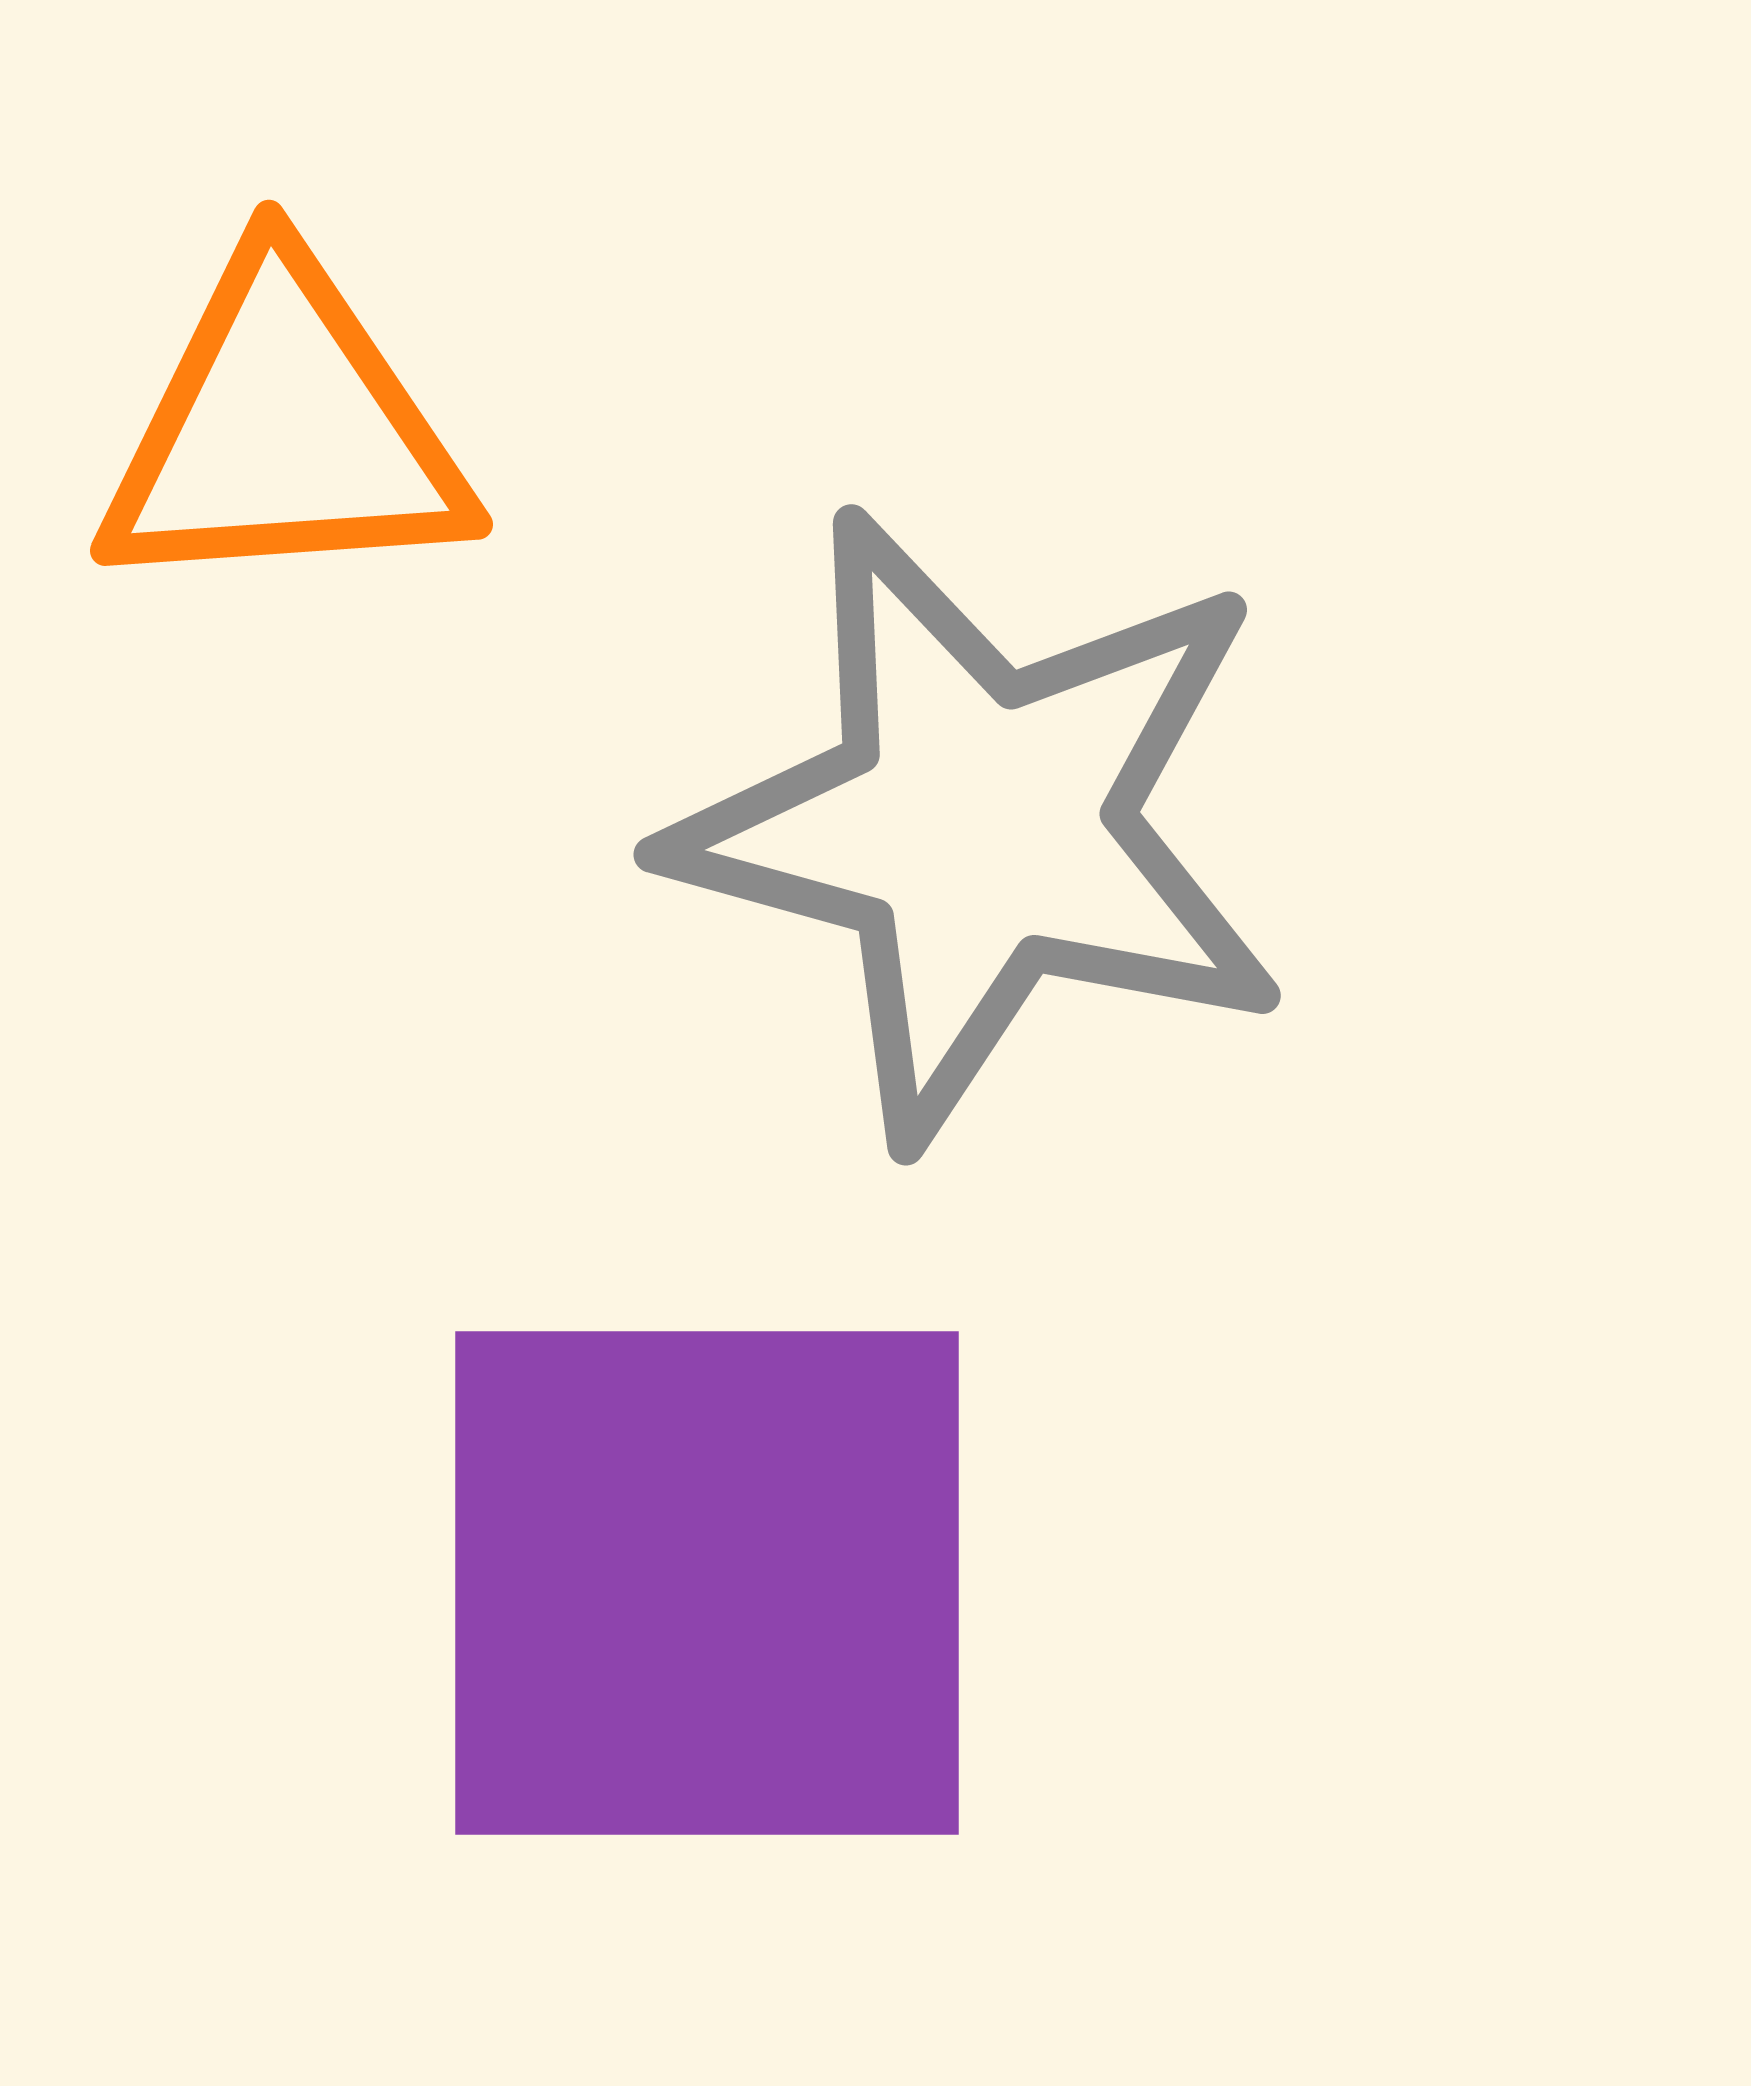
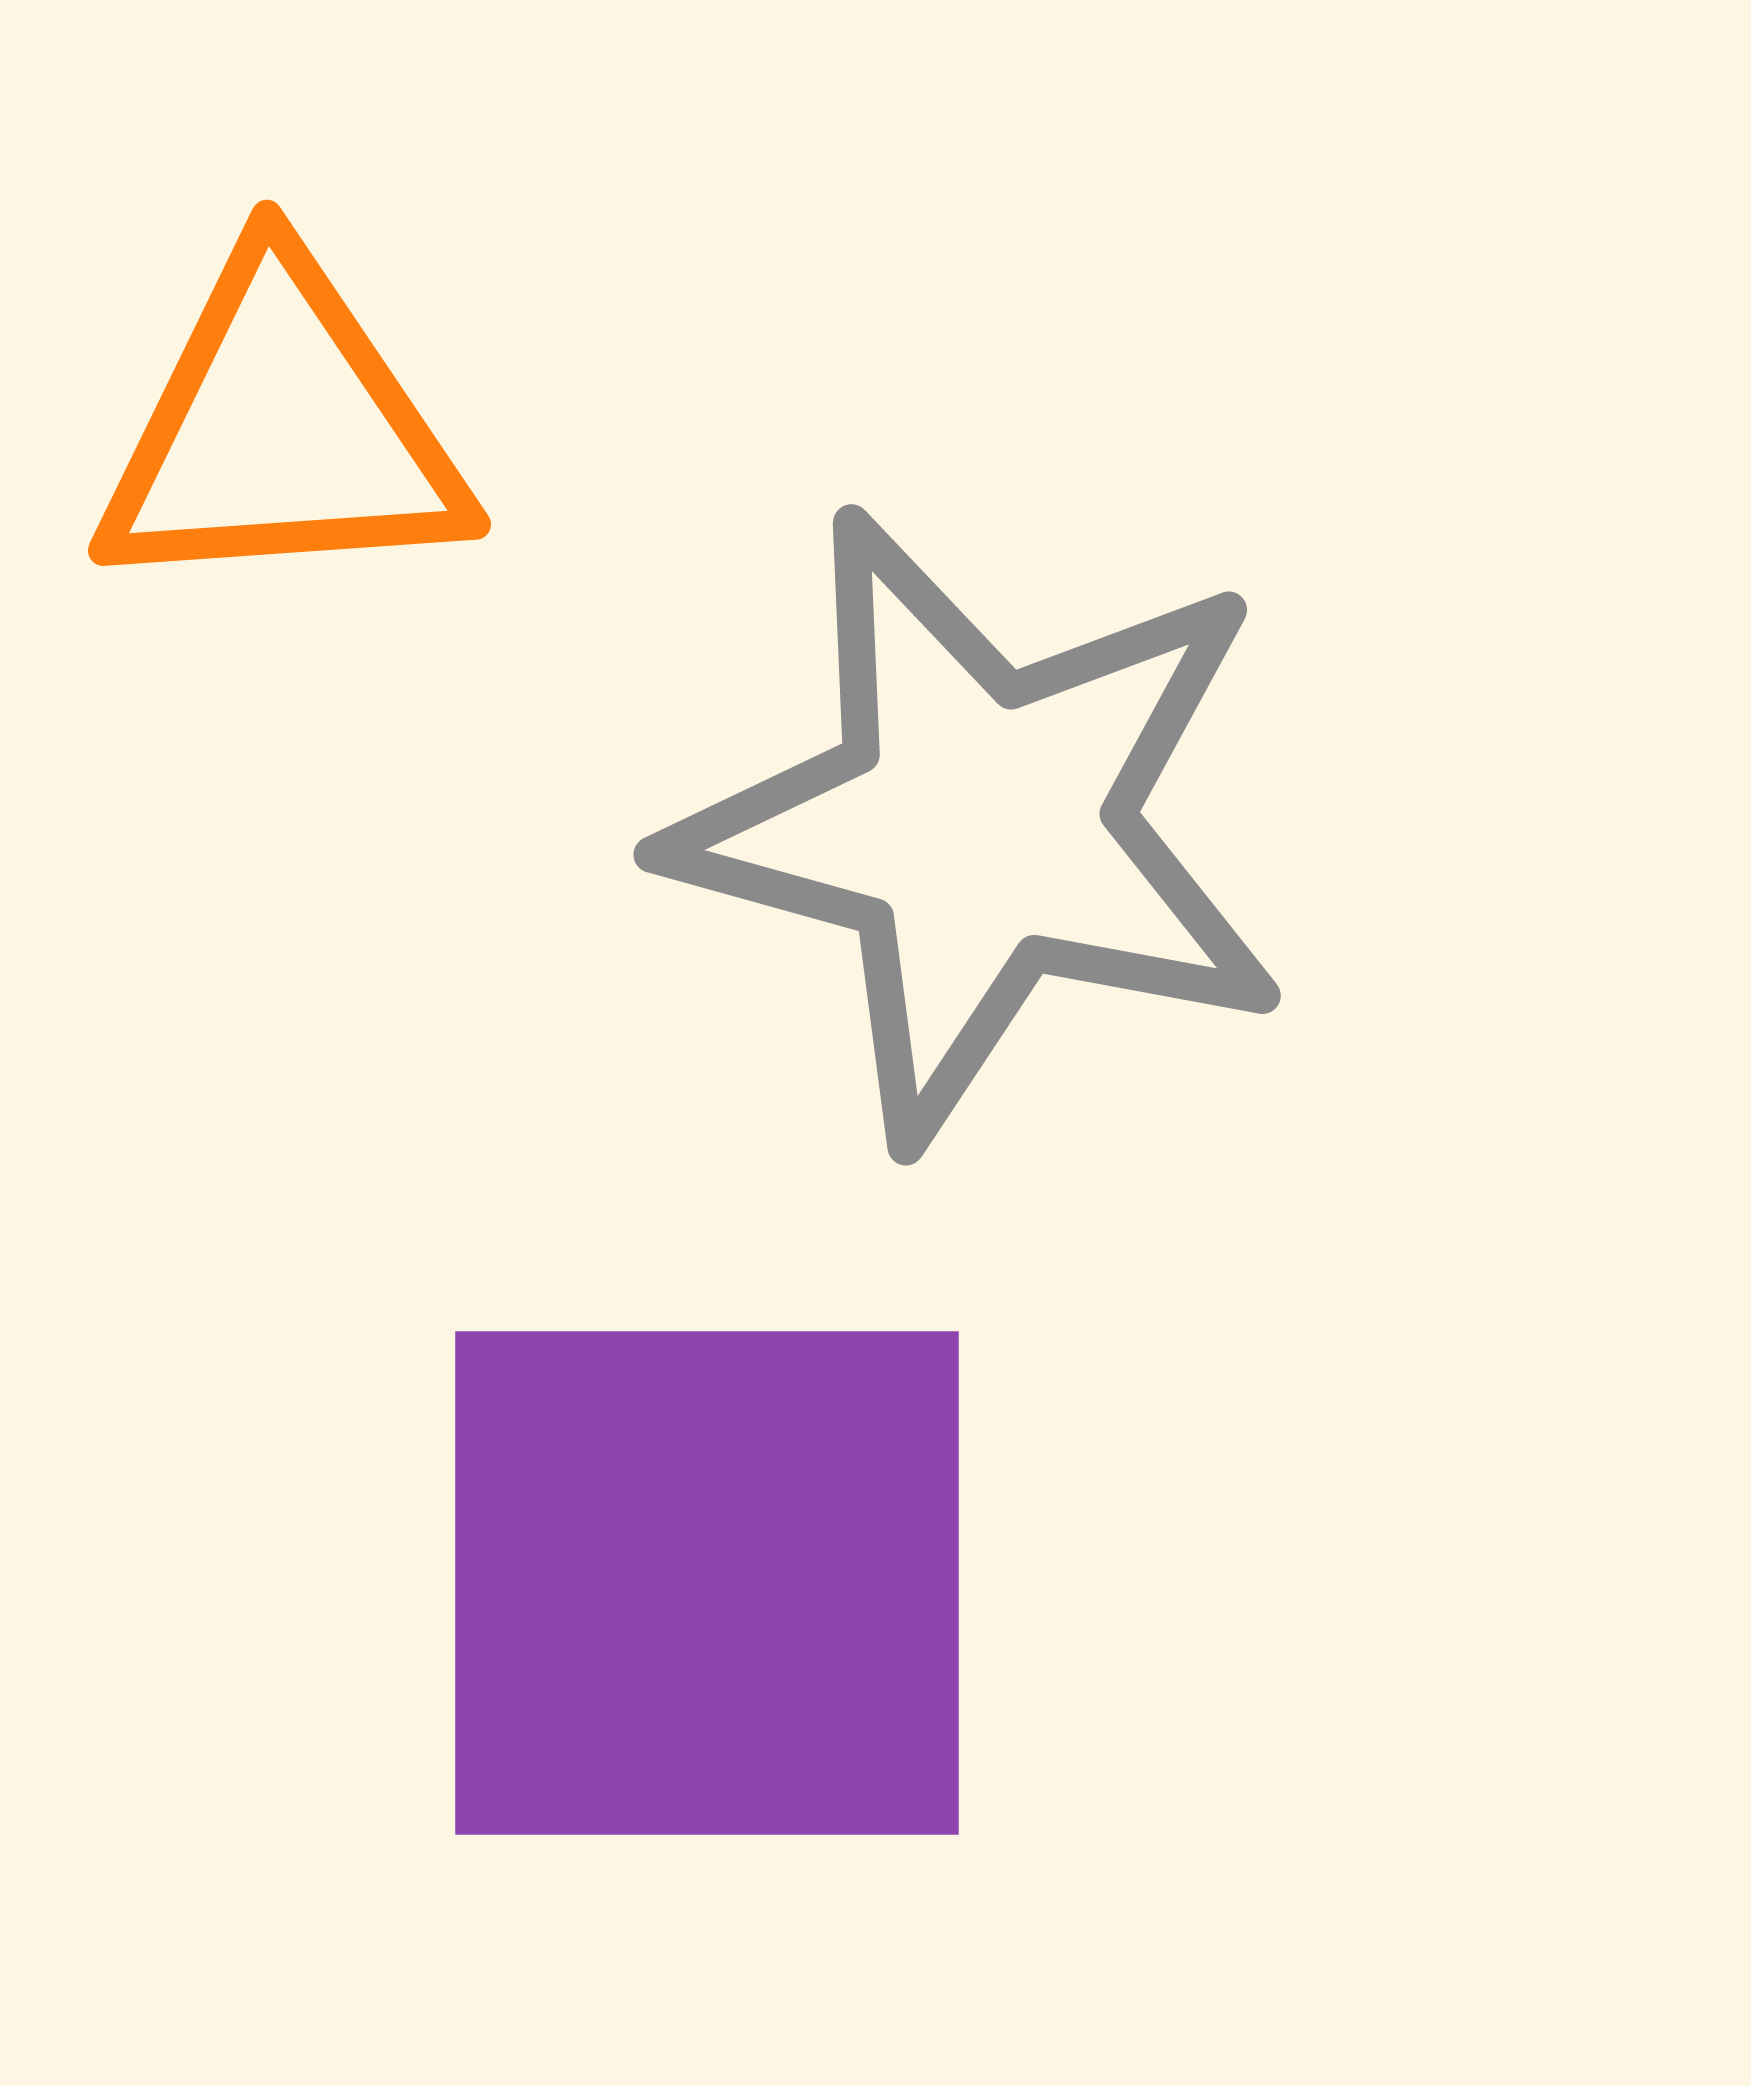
orange triangle: moved 2 px left
